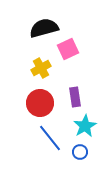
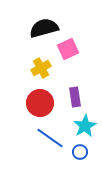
blue line: rotated 16 degrees counterclockwise
